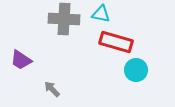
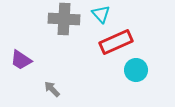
cyan triangle: rotated 36 degrees clockwise
red rectangle: rotated 40 degrees counterclockwise
